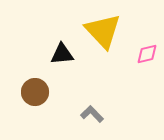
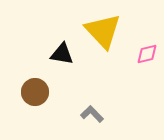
black triangle: rotated 15 degrees clockwise
